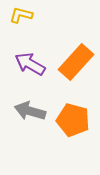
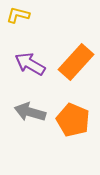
yellow L-shape: moved 3 px left
gray arrow: moved 1 px down
orange pentagon: rotated 8 degrees clockwise
